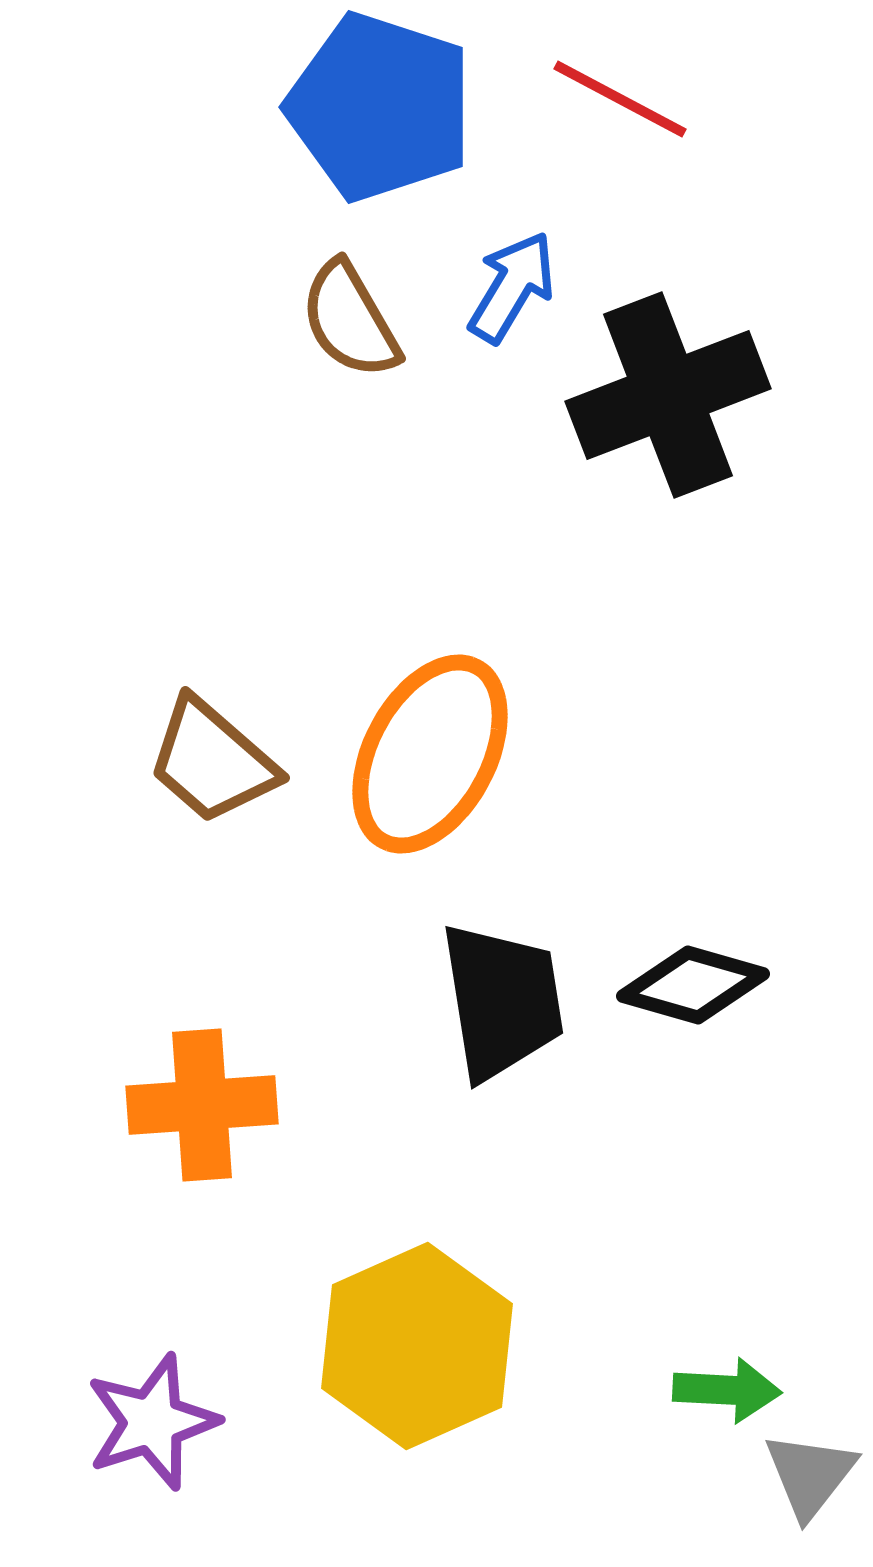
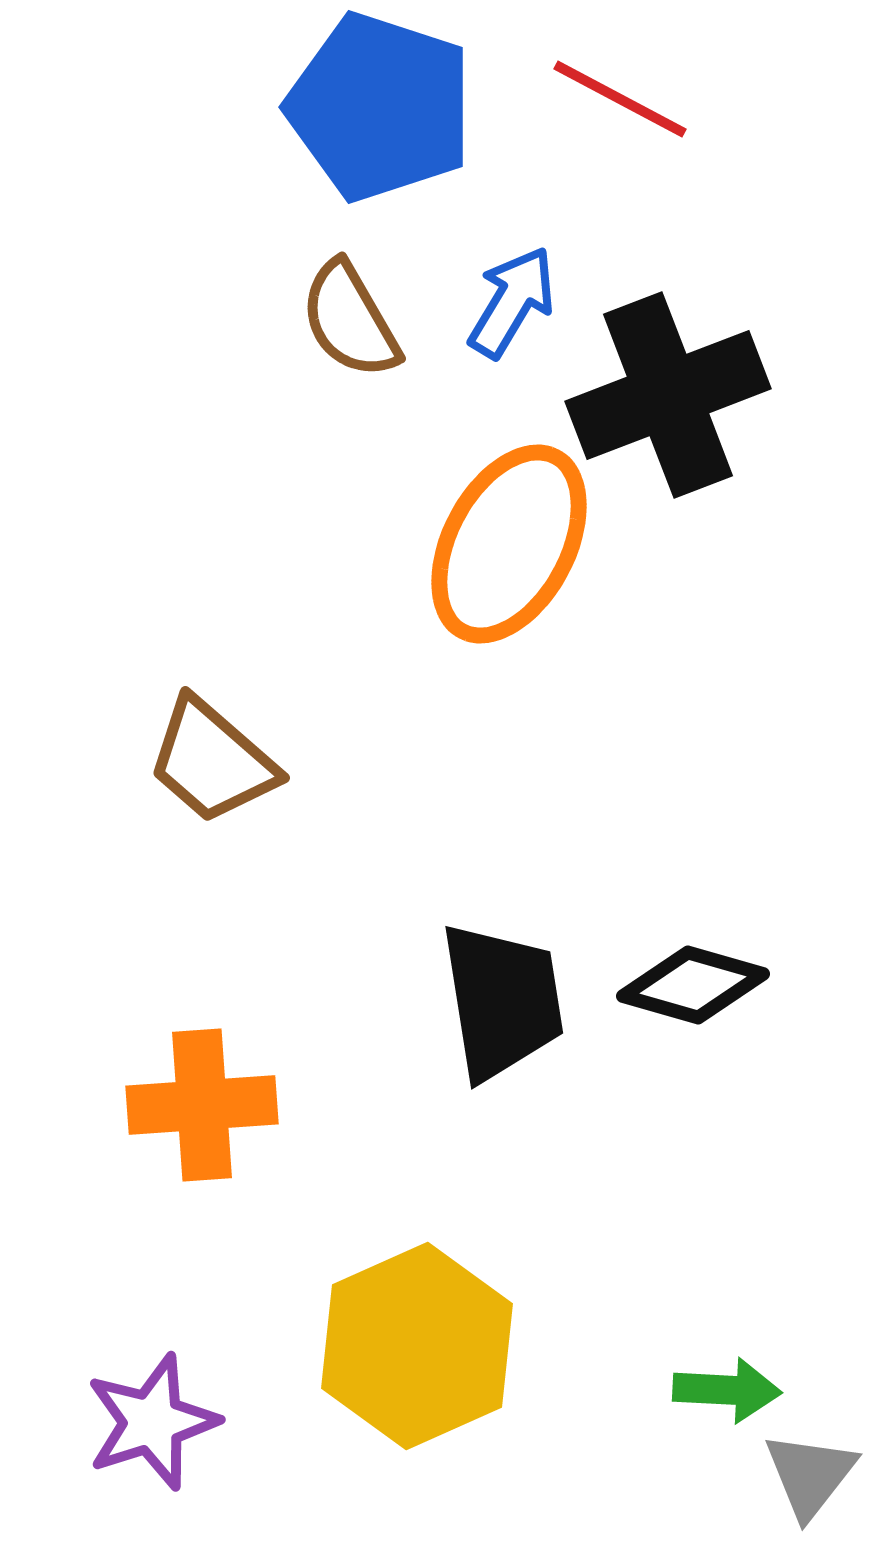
blue arrow: moved 15 px down
orange ellipse: moved 79 px right, 210 px up
